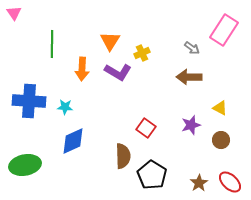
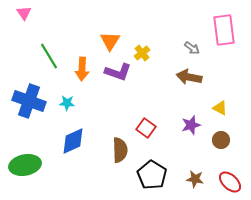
pink triangle: moved 10 px right
pink rectangle: rotated 40 degrees counterclockwise
green line: moved 3 px left, 12 px down; rotated 32 degrees counterclockwise
yellow cross: rotated 14 degrees counterclockwise
purple L-shape: rotated 12 degrees counterclockwise
brown arrow: rotated 10 degrees clockwise
blue cross: rotated 16 degrees clockwise
cyan star: moved 2 px right, 4 px up
brown semicircle: moved 3 px left, 6 px up
brown star: moved 4 px left, 4 px up; rotated 30 degrees counterclockwise
